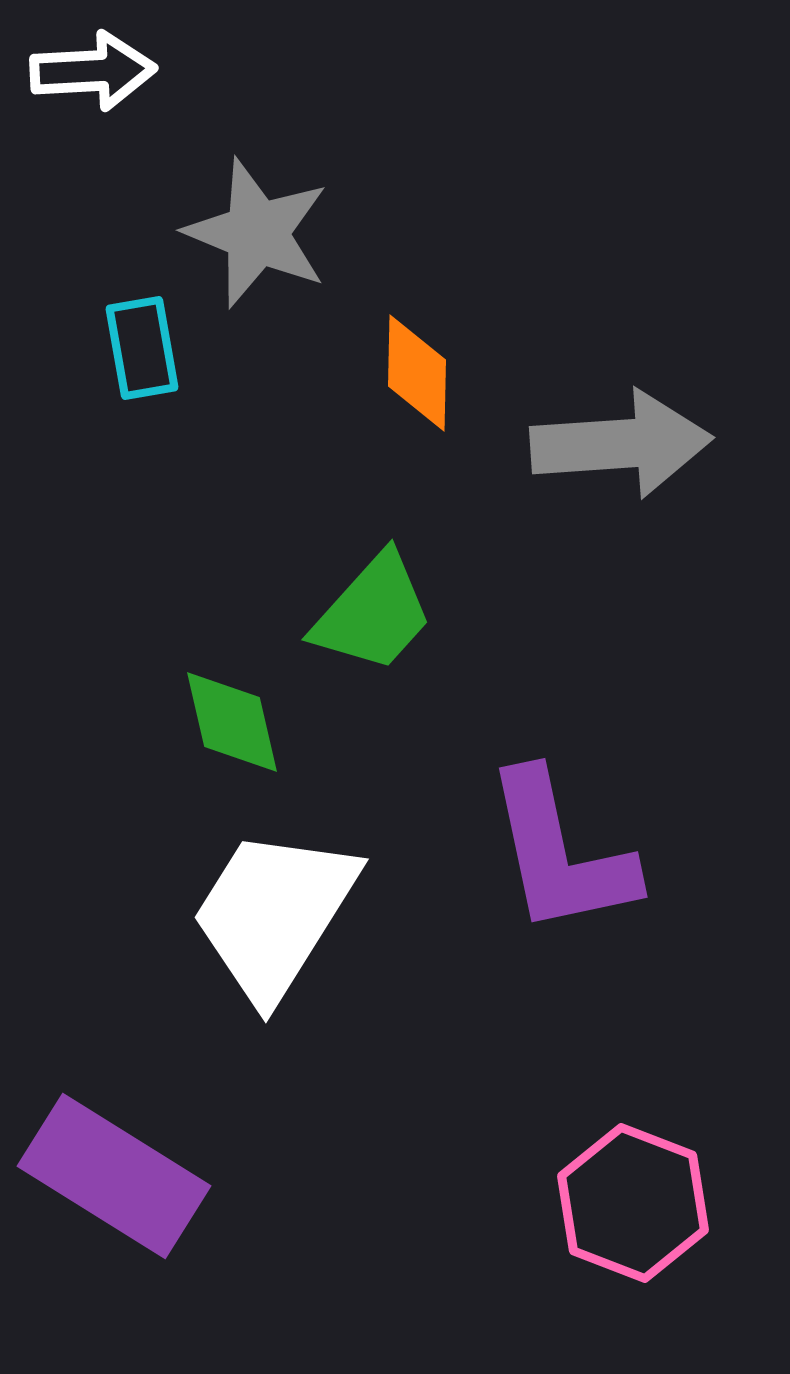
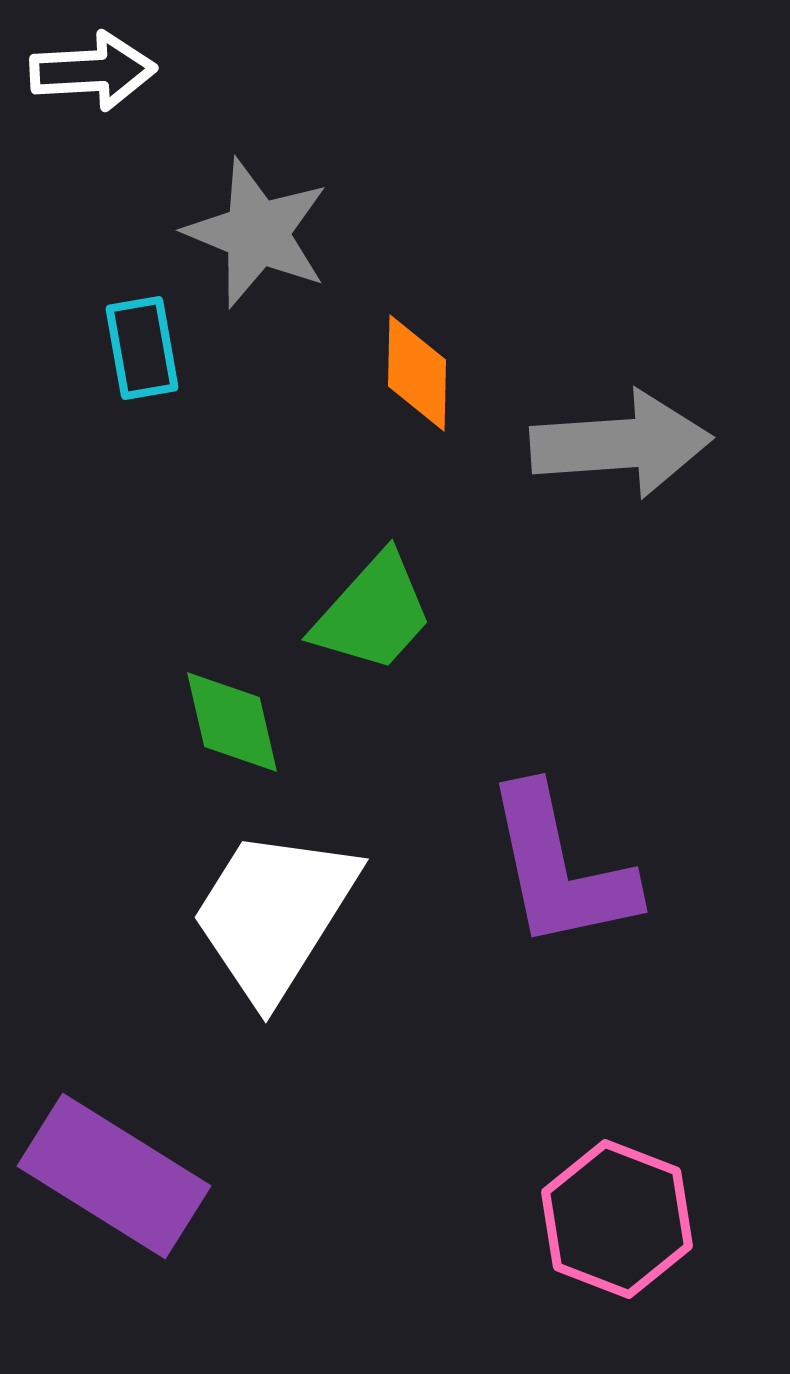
purple L-shape: moved 15 px down
pink hexagon: moved 16 px left, 16 px down
